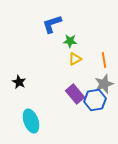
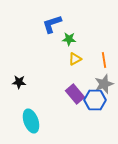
green star: moved 1 px left, 2 px up
black star: rotated 24 degrees counterclockwise
blue hexagon: rotated 10 degrees clockwise
